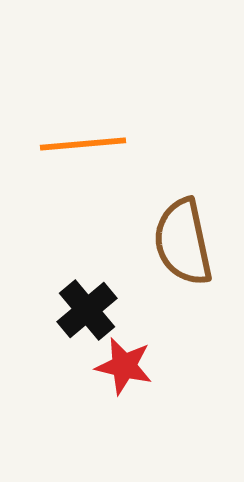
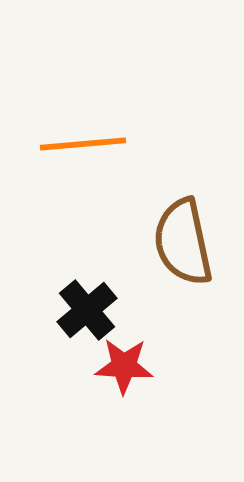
red star: rotated 10 degrees counterclockwise
